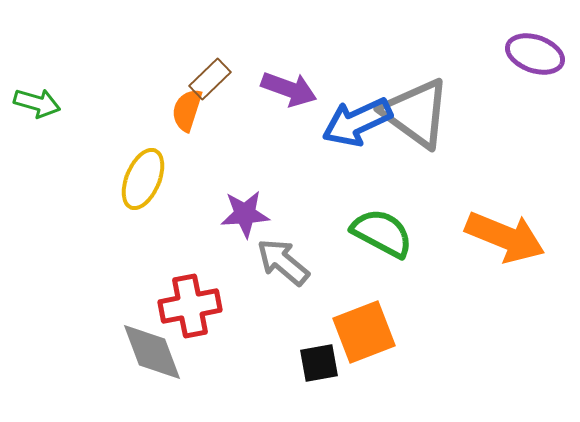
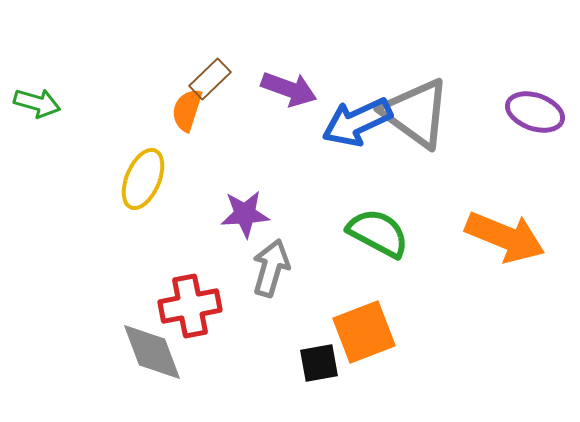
purple ellipse: moved 58 px down
green semicircle: moved 4 px left
gray arrow: moved 12 px left, 6 px down; rotated 66 degrees clockwise
